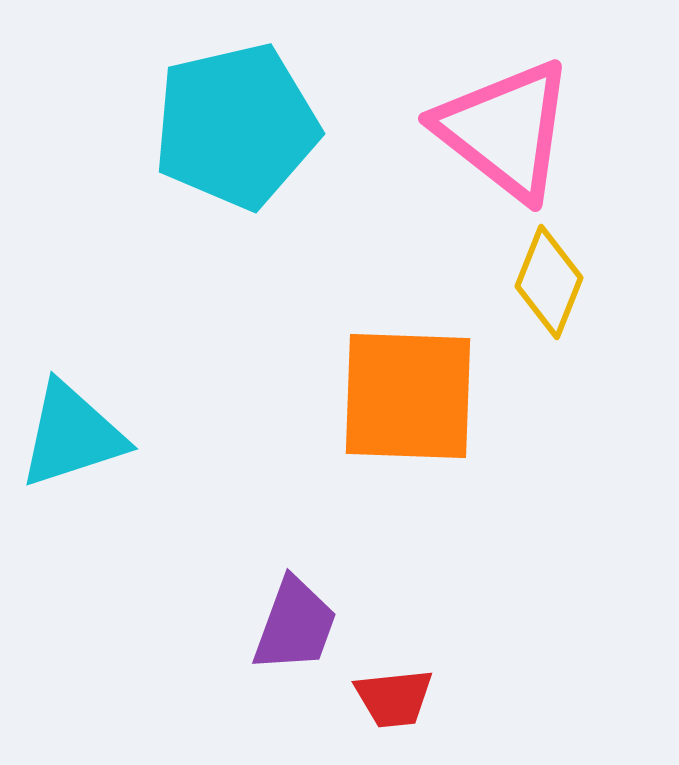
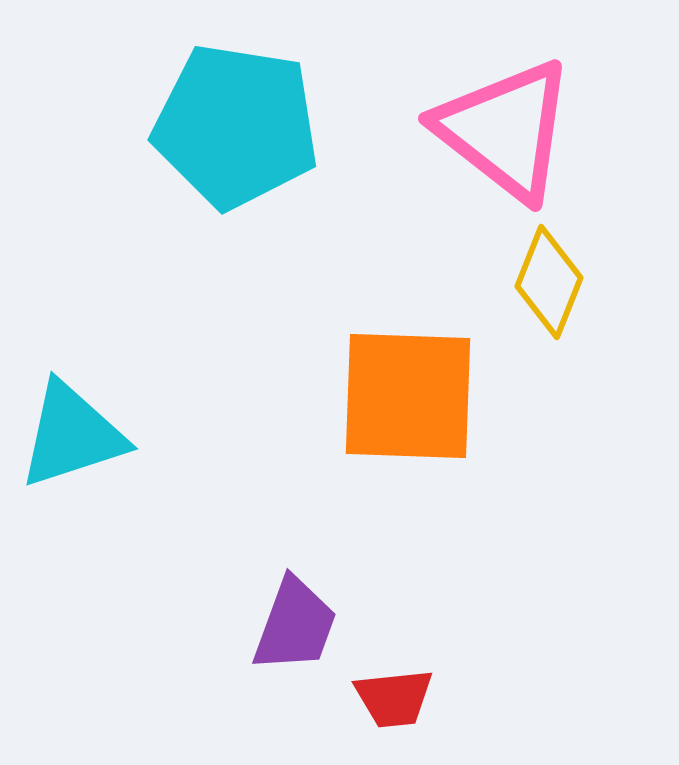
cyan pentagon: rotated 22 degrees clockwise
